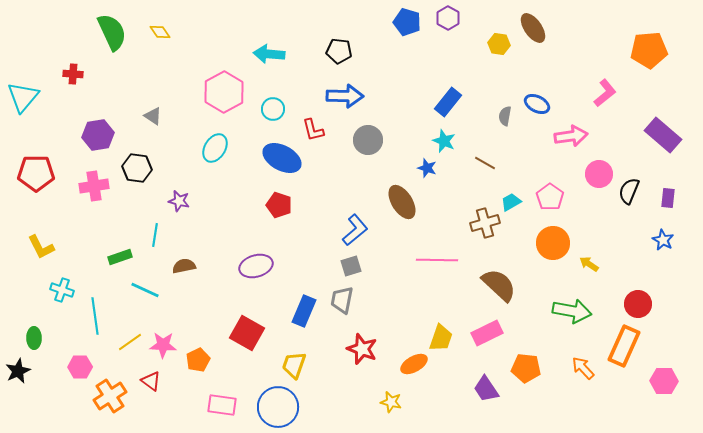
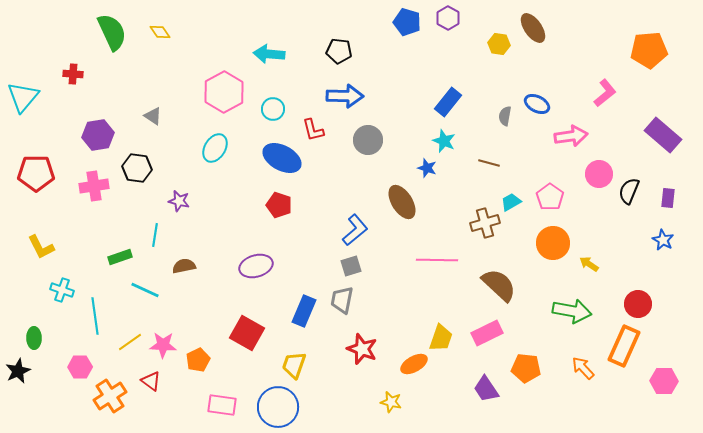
brown line at (485, 163): moved 4 px right; rotated 15 degrees counterclockwise
